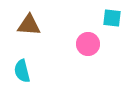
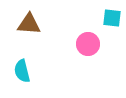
brown triangle: moved 1 px up
